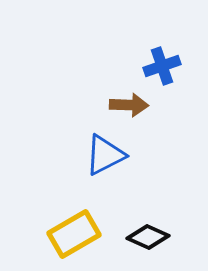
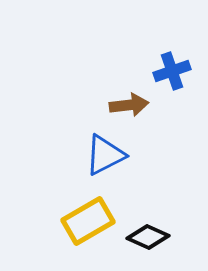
blue cross: moved 10 px right, 5 px down
brown arrow: rotated 9 degrees counterclockwise
yellow rectangle: moved 14 px right, 13 px up
